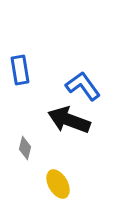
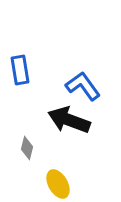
gray diamond: moved 2 px right
